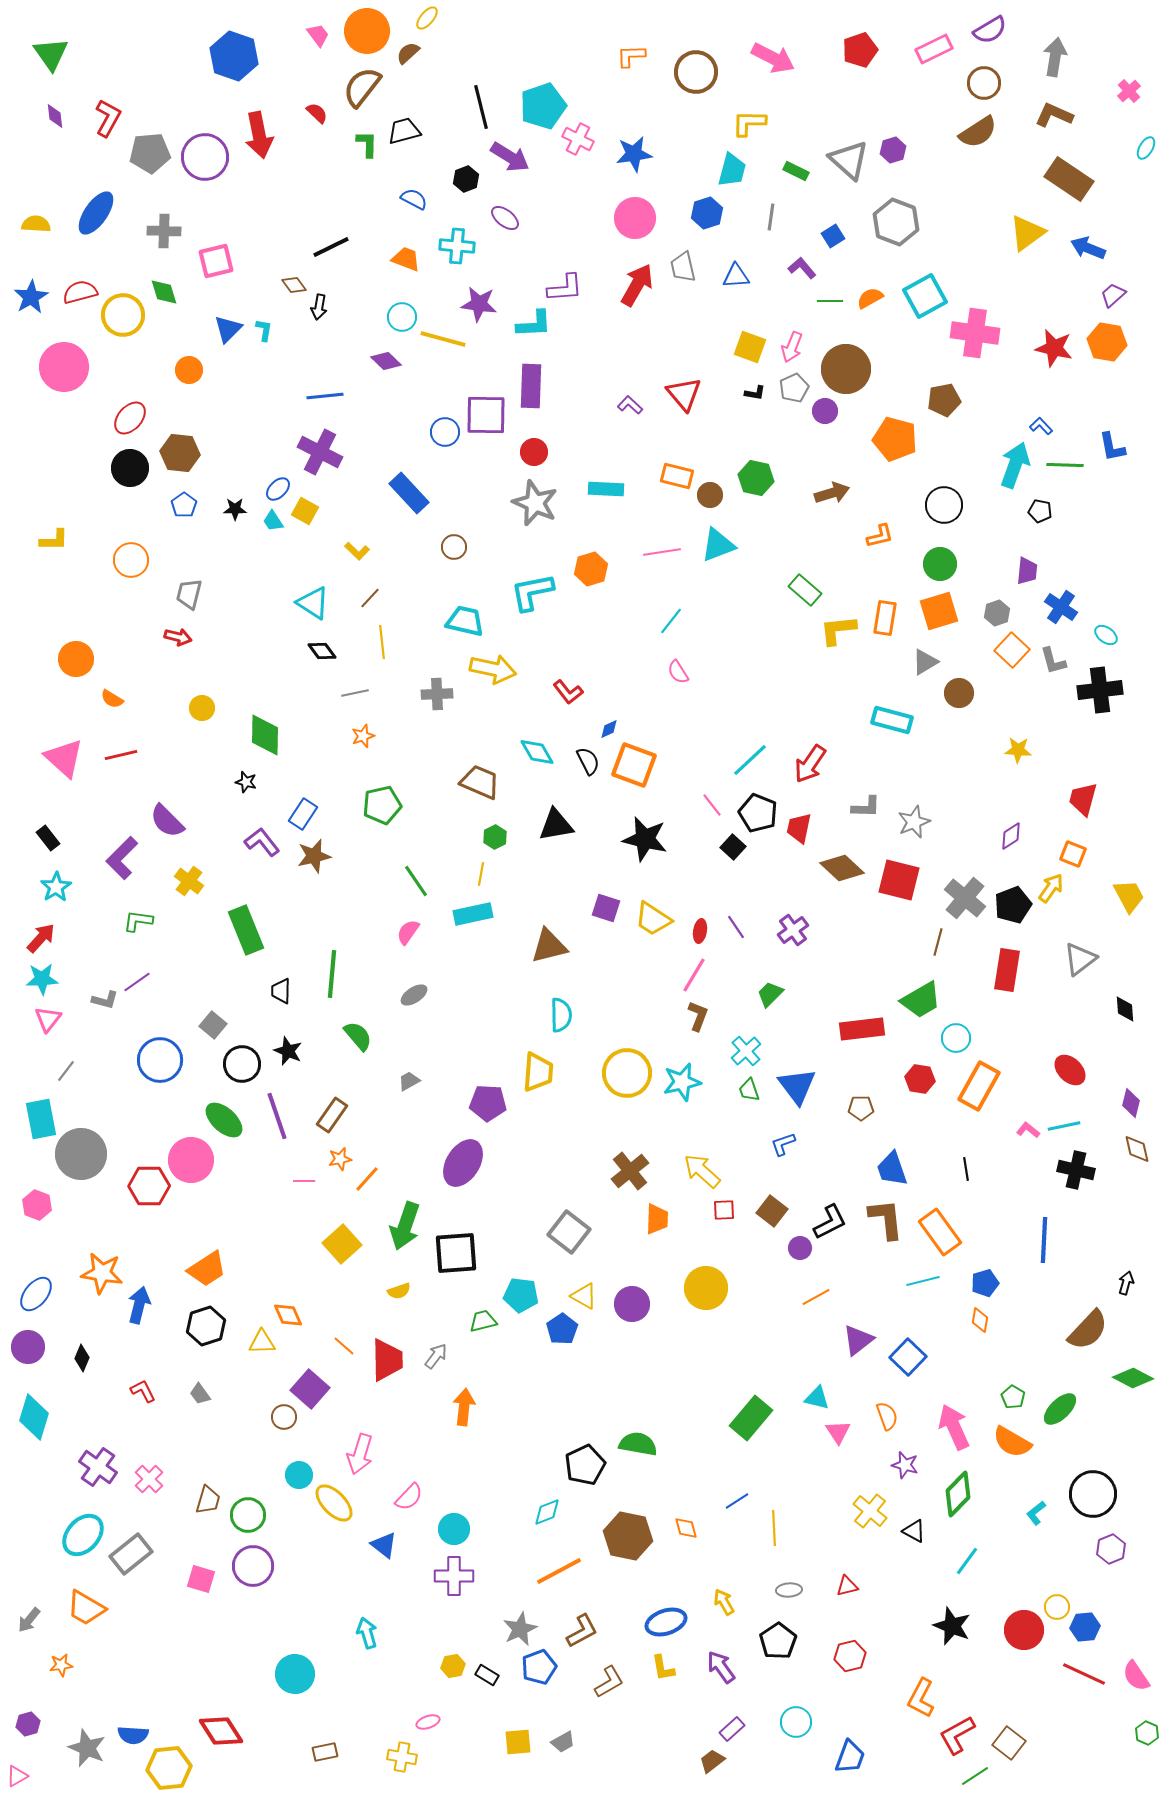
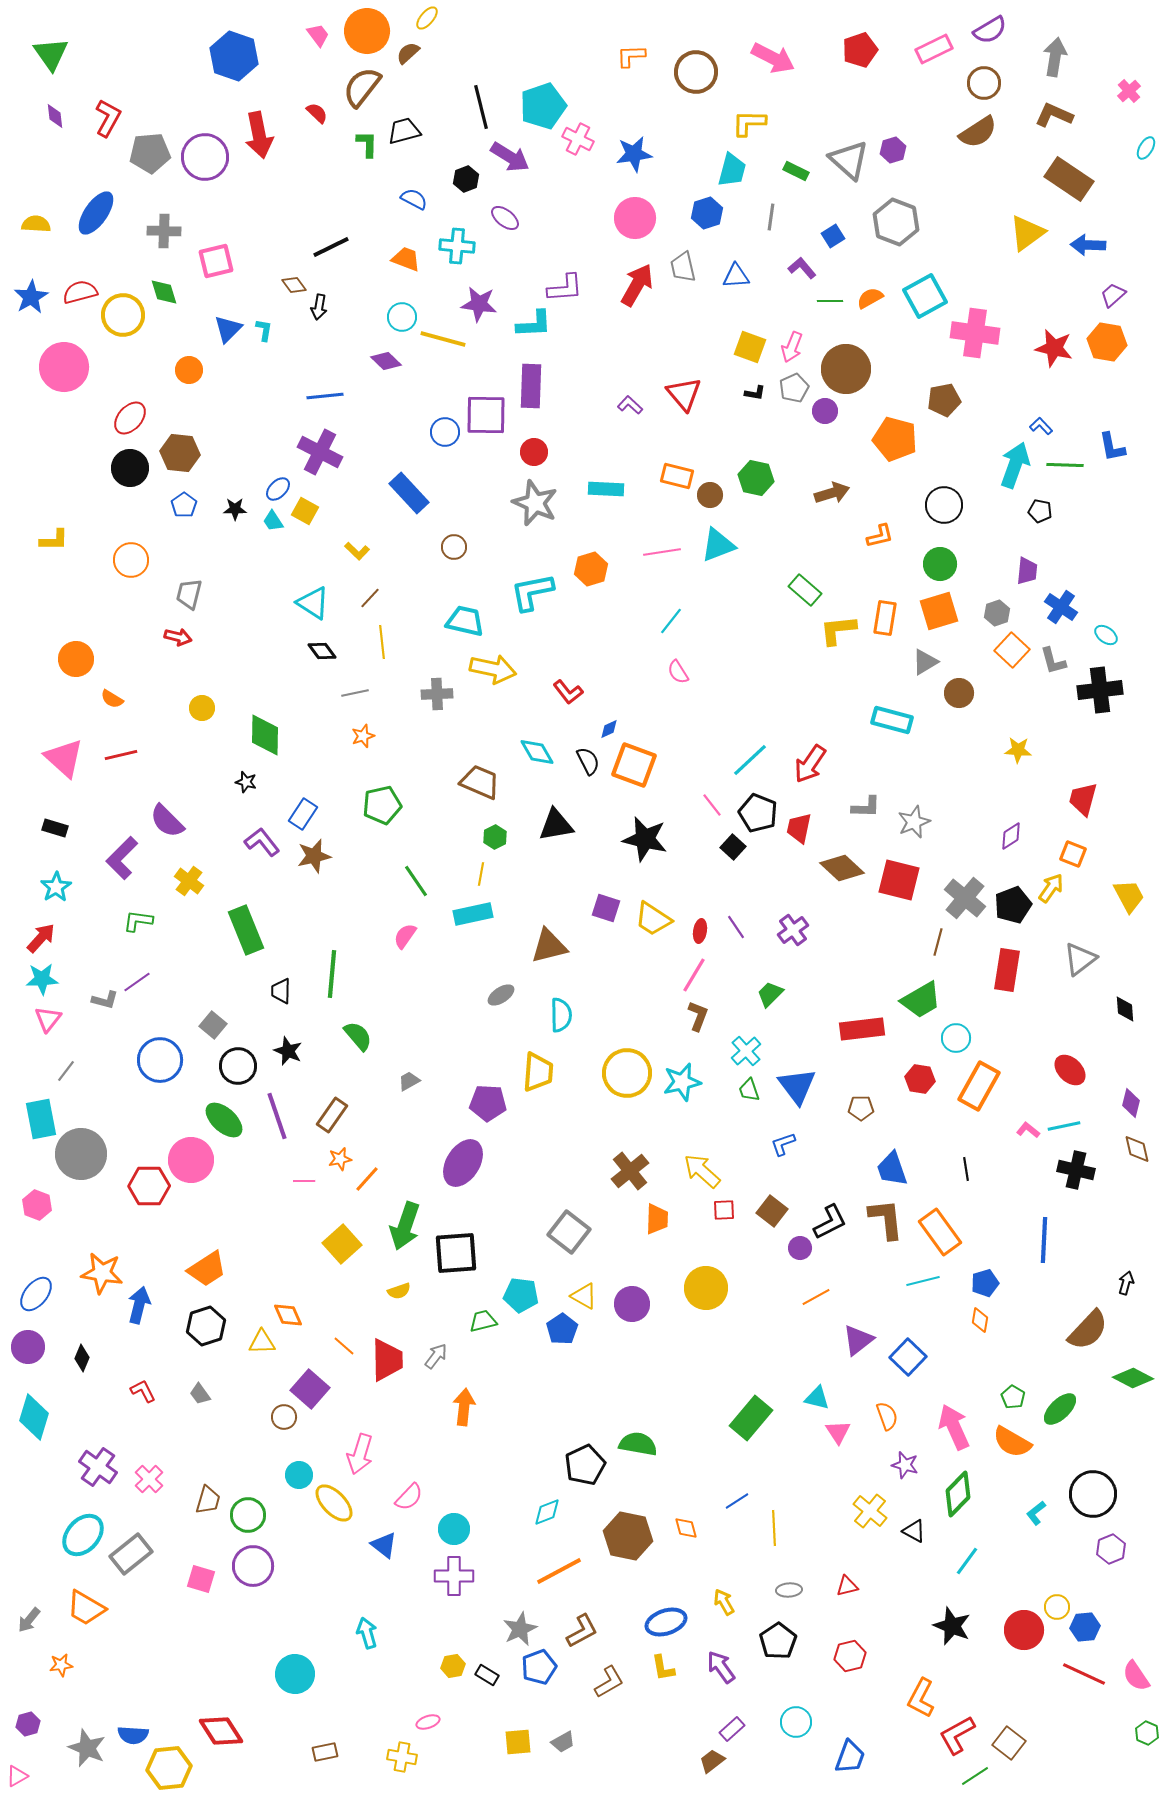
blue arrow at (1088, 248): moved 3 px up; rotated 20 degrees counterclockwise
black rectangle at (48, 838): moved 7 px right, 10 px up; rotated 35 degrees counterclockwise
pink semicircle at (408, 932): moved 3 px left, 4 px down
gray ellipse at (414, 995): moved 87 px right
black circle at (242, 1064): moved 4 px left, 2 px down
